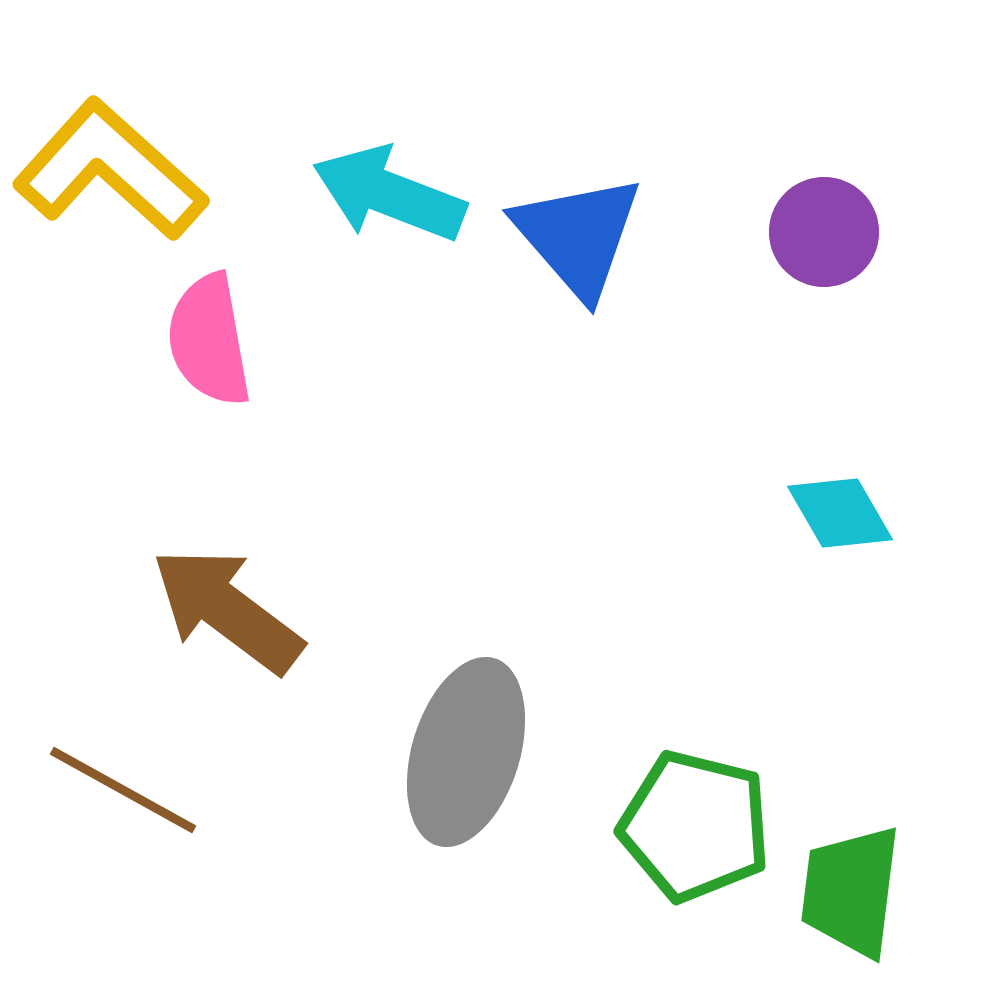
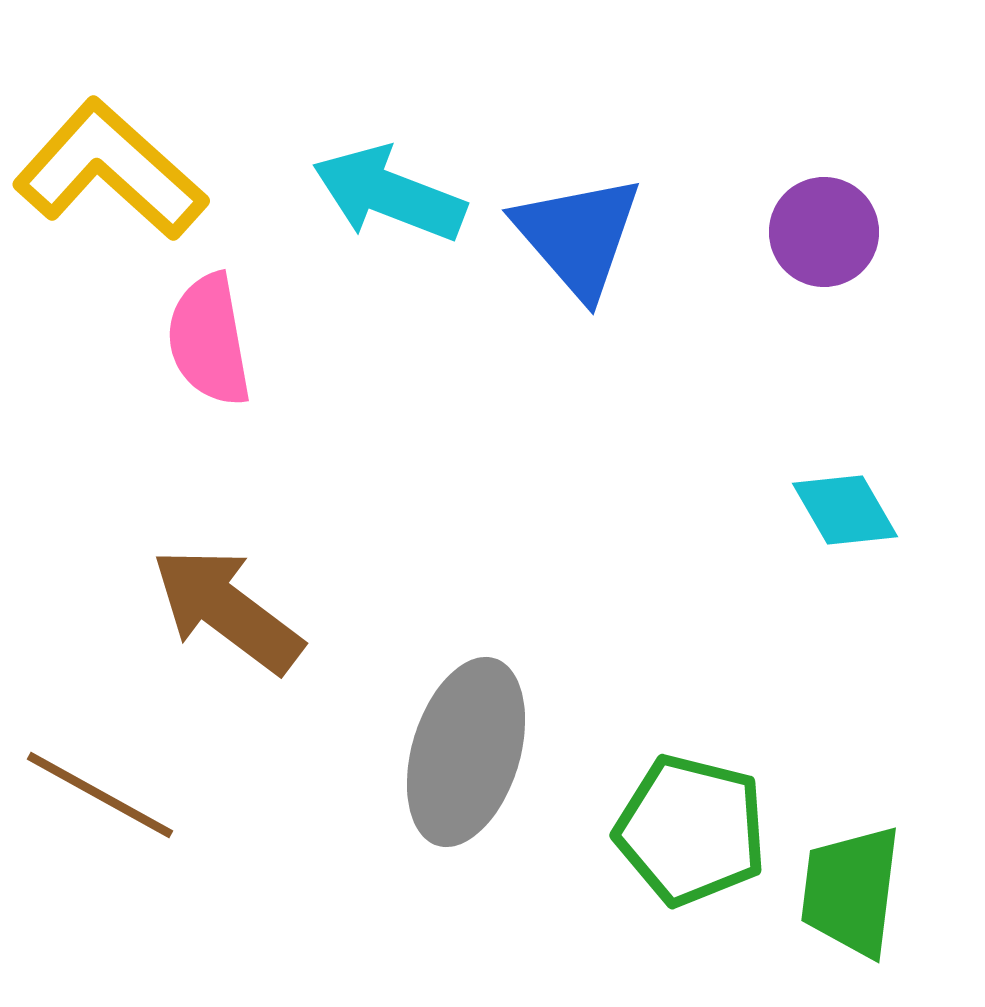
cyan diamond: moved 5 px right, 3 px up
brown line: moved 23 px left, 5 px down
green pentagon: moved 4 px left, 4 px down
